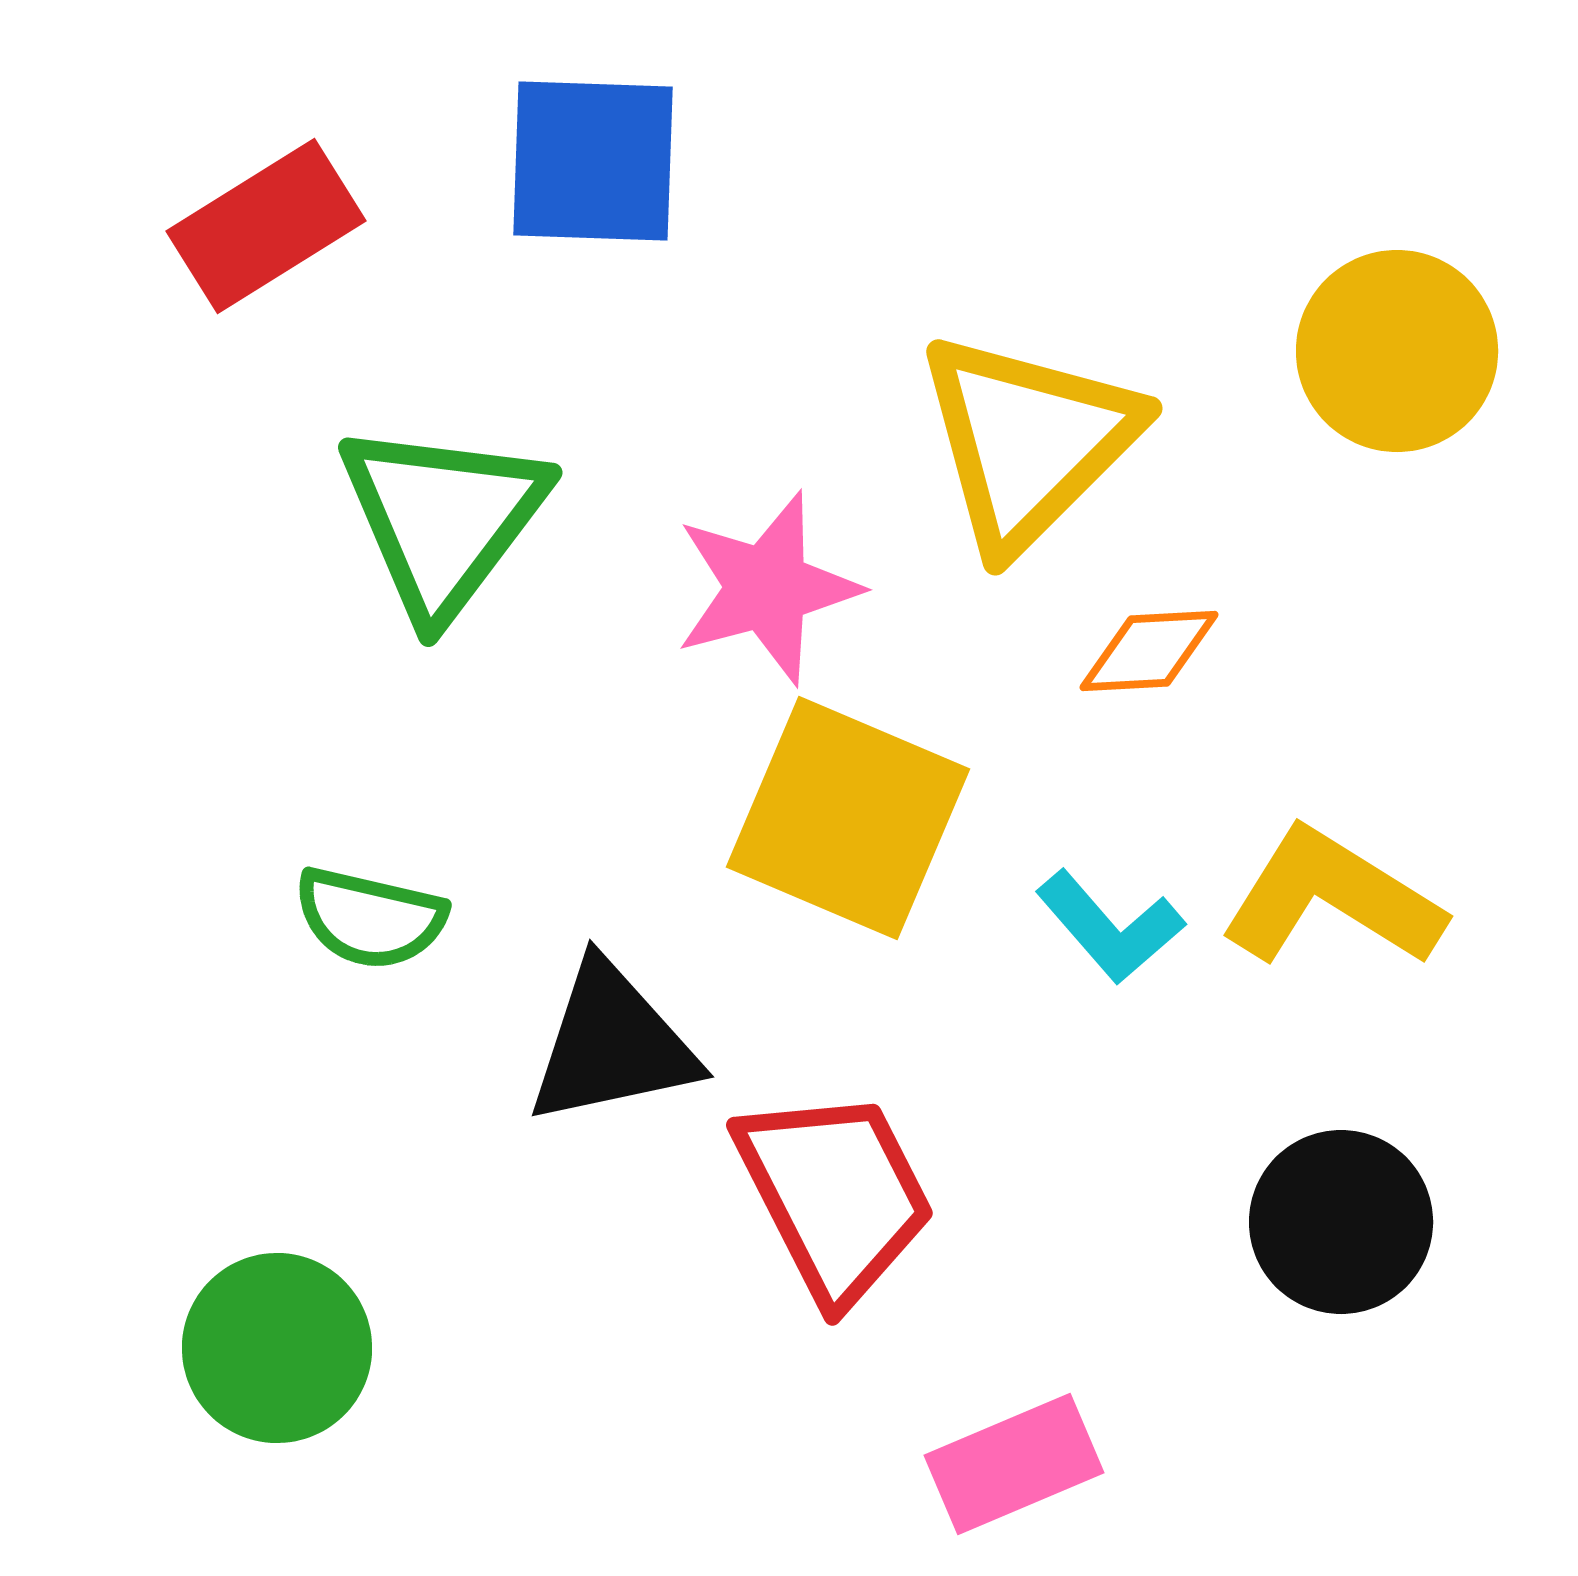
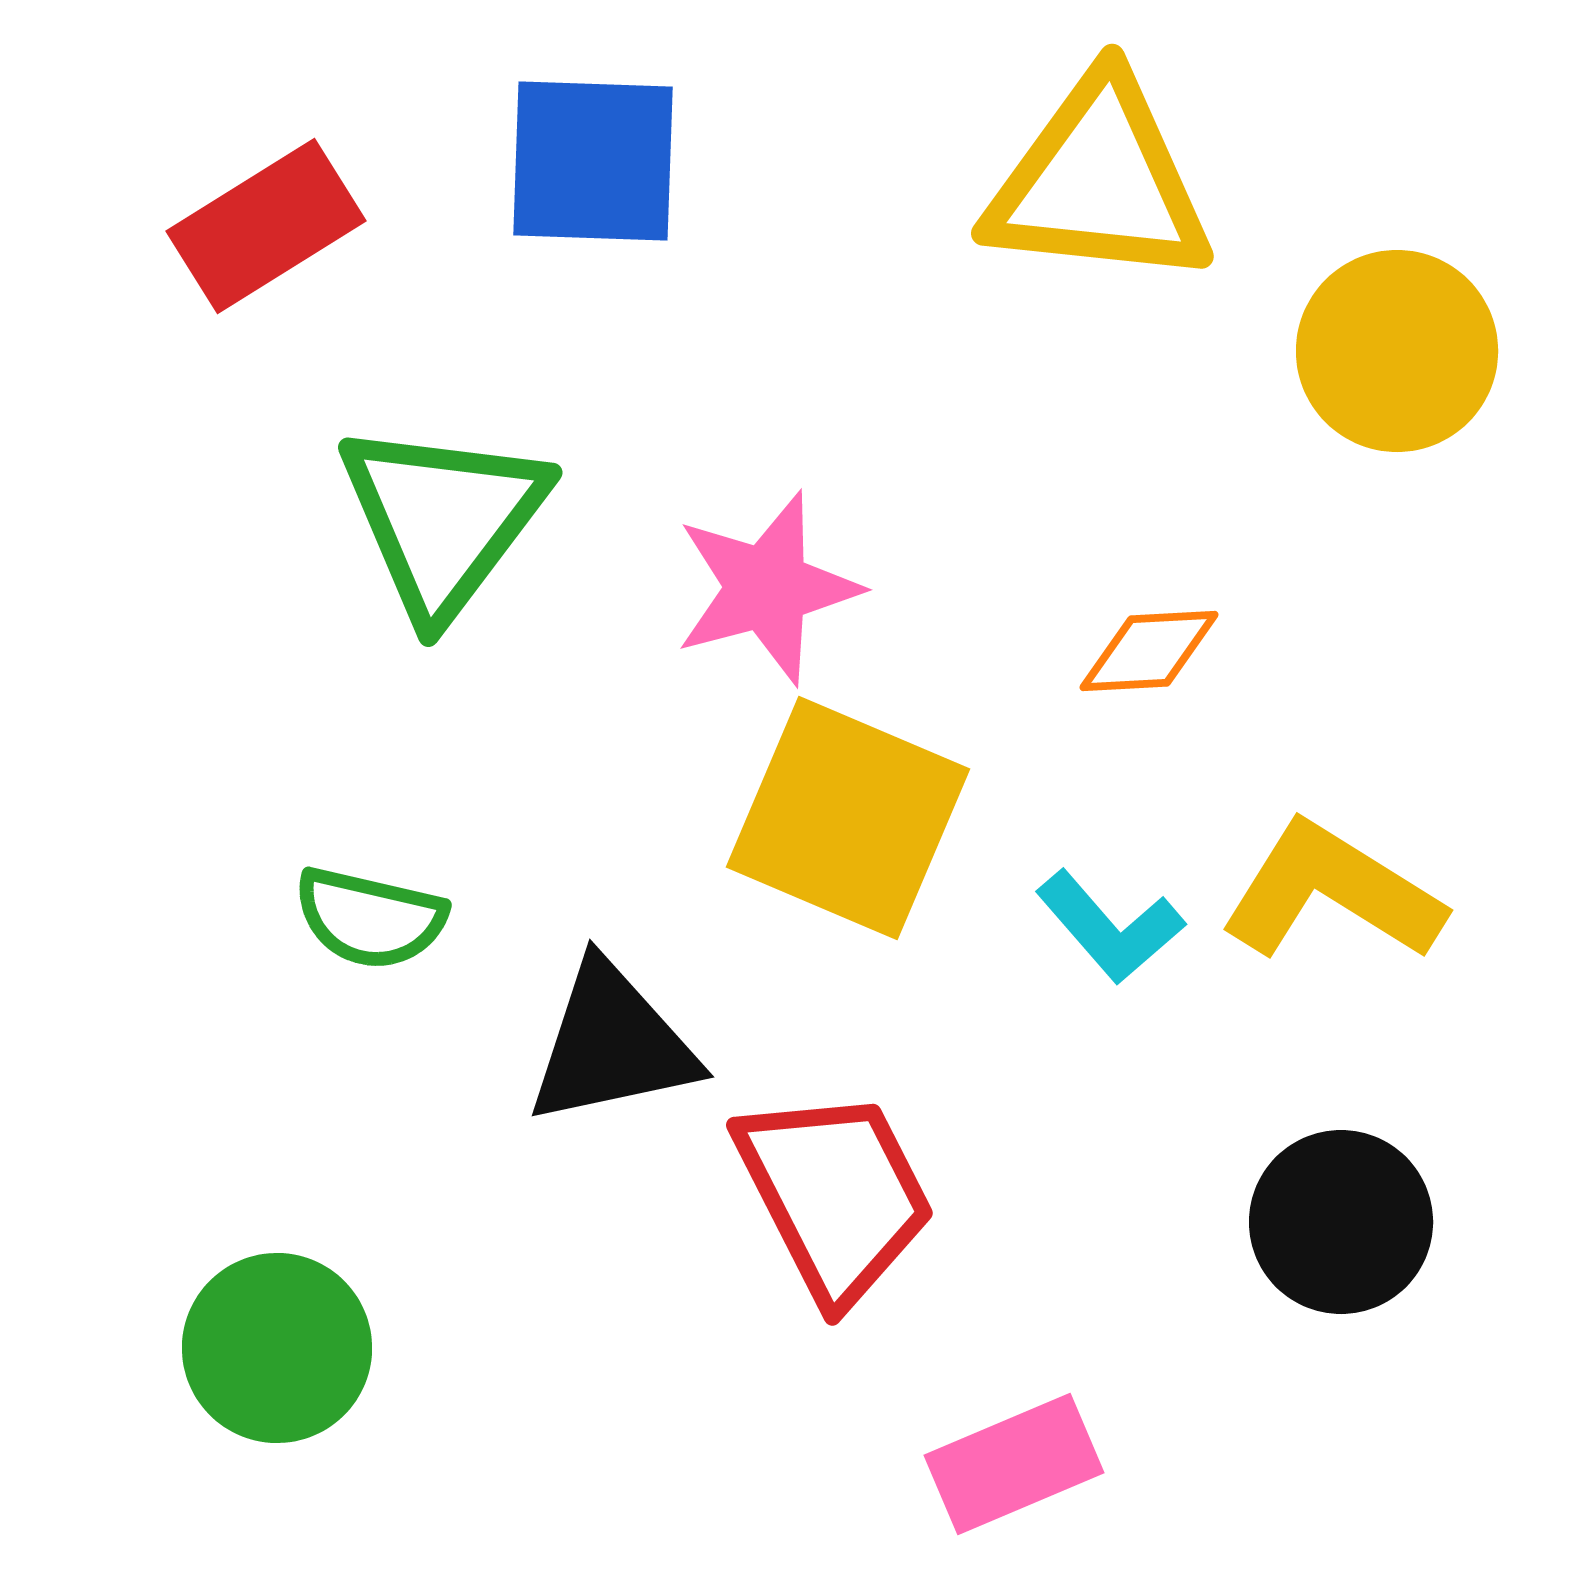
yellow triangle: moved 71 px right, 259 px up; rotated 51 degrees clockwise
yellow L-shape: moved 6 px up
